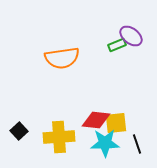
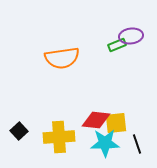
purple ellipse: rotated 45 degrees counterclockwise
